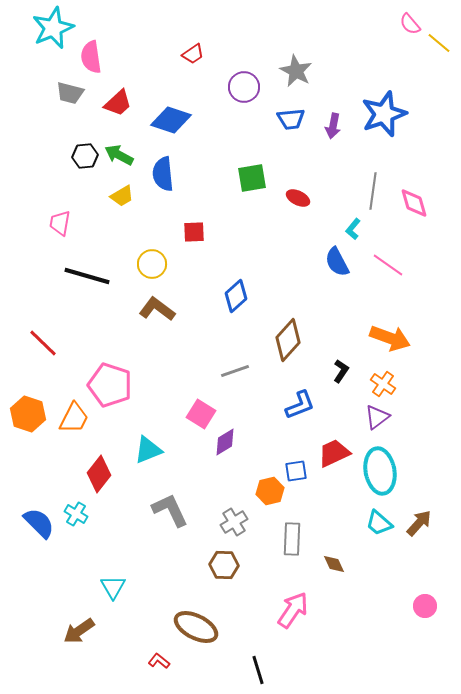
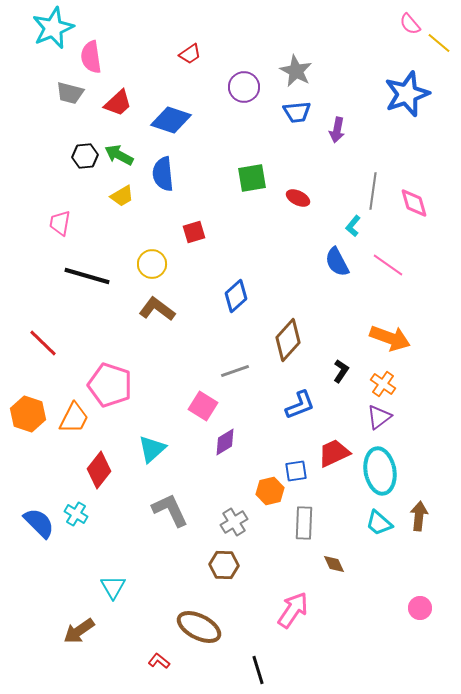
red trapezoid at (193, 54): moved 3 px left
blue star at (384, 114): moved 23 px right, 20 px up
blue trapezoid at (291, 119): moved 6 px right, 7 px up
purple arrow at (333, 126): moved 4 px right, 4 px down
cyan L-shape at (353, 229): moved 3 px up
red square at (194, 232): rotated 15 degrees counterclockwise
pink square at (201, 414): moved 2 px right, 8 px up
purple triangle at (377, 417): moved 2 px right
cyan triangle at (148, 450): moved 4 px right, 1 px up; rotated 20 degrees counterclockwise
red diamond at (99, 474): moved 4 px up
brown arrow at (419, 523): moved 7 px up; rotated 36 degrees counterclockwise
gray rectangle at (292, 539): moved 12 px right, 16 px up
pink circle at (425, 606): moved 5 px left, 2 px down
brown ellipse at (196, 627): moved 3 px right
